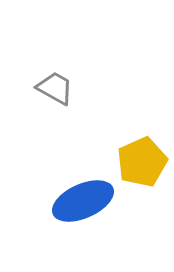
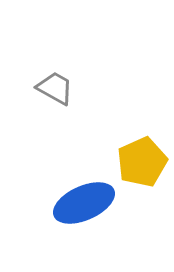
blue ellipse: moved 1 px right, 2 px down
